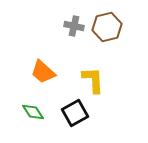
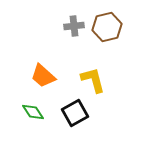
gray cross: rotated 18 degrees counterclockwise
orange trapezoid: moved 4 px down
yellow L-shape: rotated 12 degrees counterclockwise
